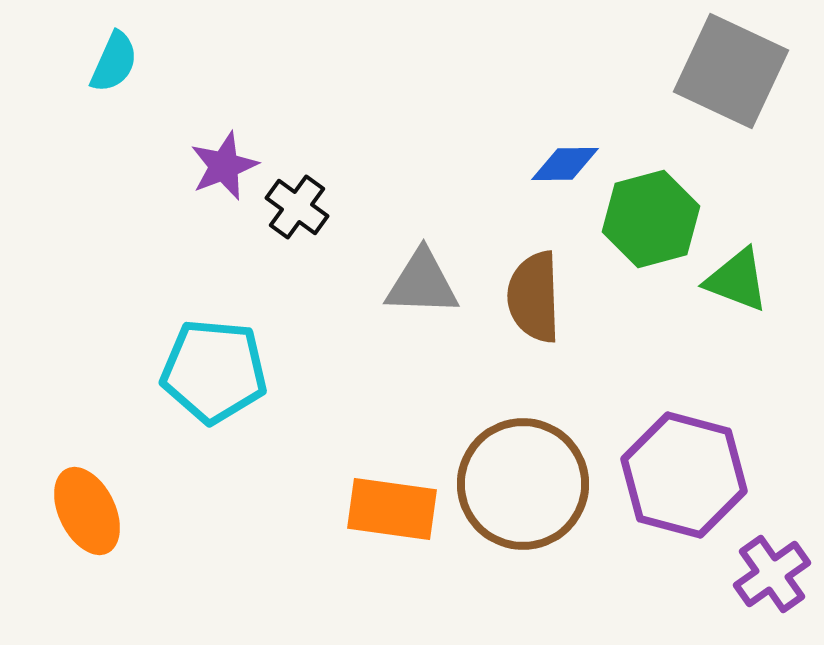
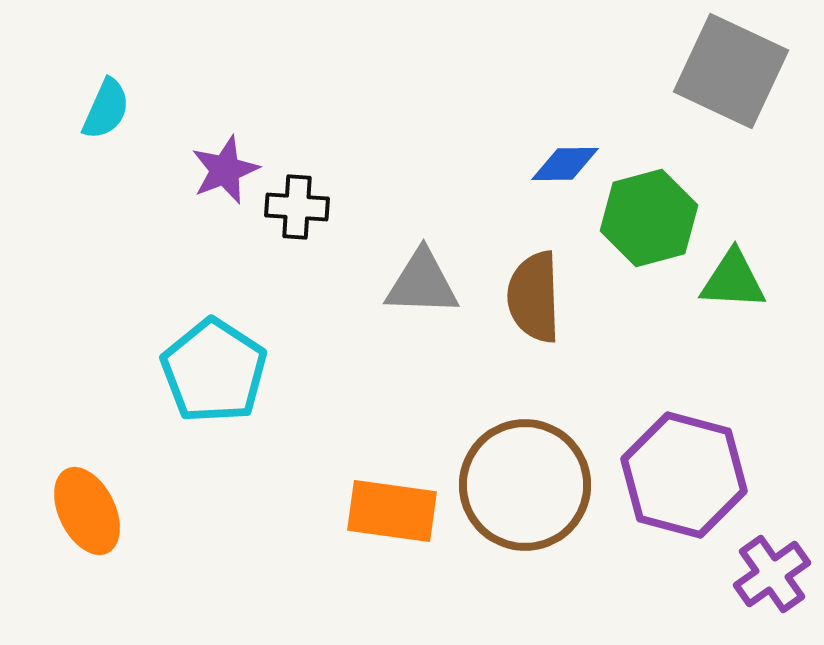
cyan semicircle: moved 8 px left, 47 px down
purple star: moved 1 px right, 4 px down
black cross: rotated 32 degrees counterclockwise
green hexagon: moved 2 px left, 1 px up
green triangle: moved 4 px left; rotated 18 degrees counterclockwise
cyan pentagon: rotated 28 degrees clockwise
brown circle: moved 2 px right, 1 px down
orange rectangle: moved 2 px down
